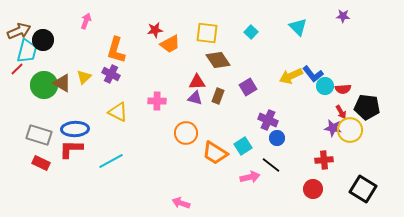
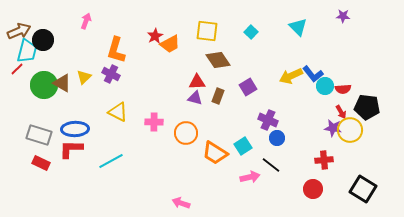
red star at (155, 30): moved 6 px down; rotated 21 degrees counterclockwise
yellow square at (207, 33): moved 2 px up
pink cross at (157, 101): moved 3 px left, 21 px down
